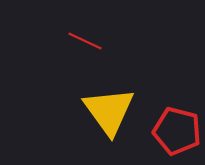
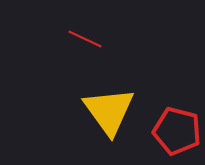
red line: moved 2 px up
